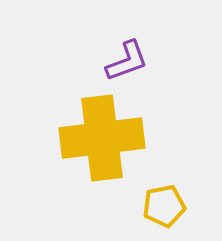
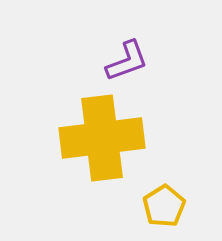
yellow pentagon: rotated 21 degrees counterclockwise
